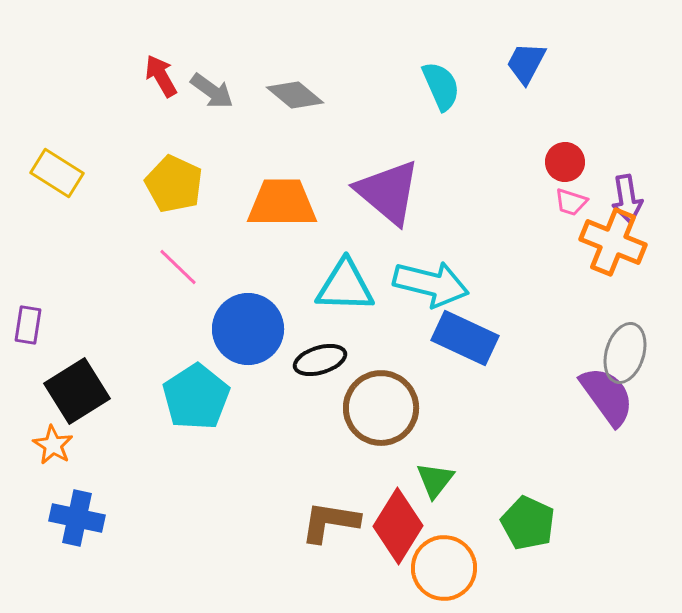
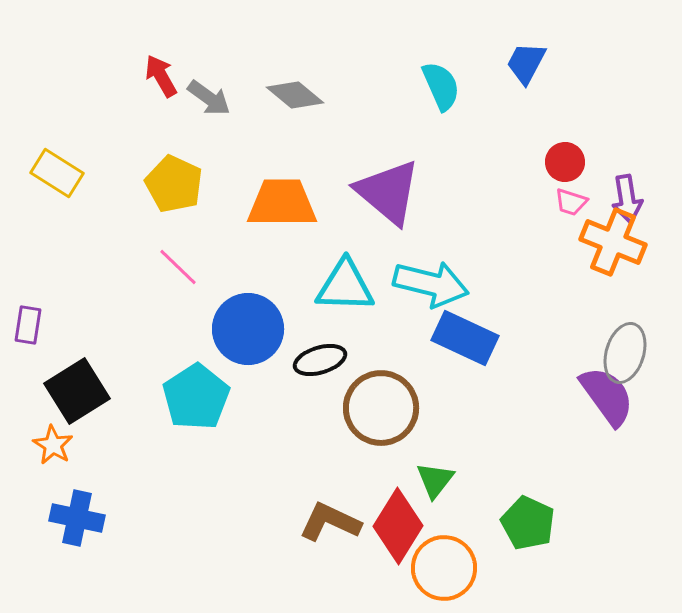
gray arrow: moved 3 px left, 7 px down
brown L-shape: rotated 16 degrees clockwise
